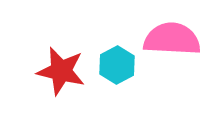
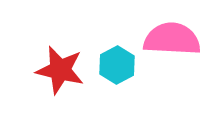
red star: moved 1 px left, 1 px up
